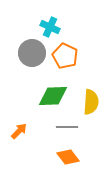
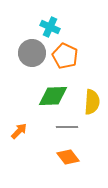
yellow semicircle: moved 1 px right
